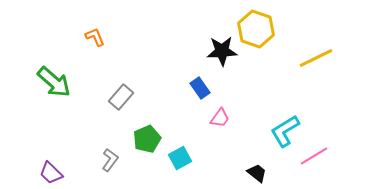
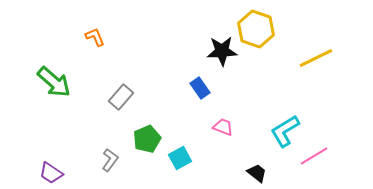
pink trapezoid: moved 3 px right, 9 px down; rotated 105 degrees counterclockwise
purple trapezoid: rotated 10 degrees counterclockwise
